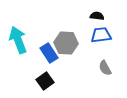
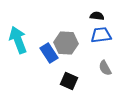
black square: moved 24 px right; rotated 30 degrees counterclockwise
